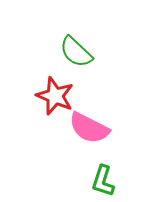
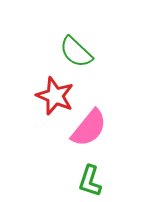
pink semicircle: rotated 78 degrees counterclockwise
green L-shape: moved 13 px left
